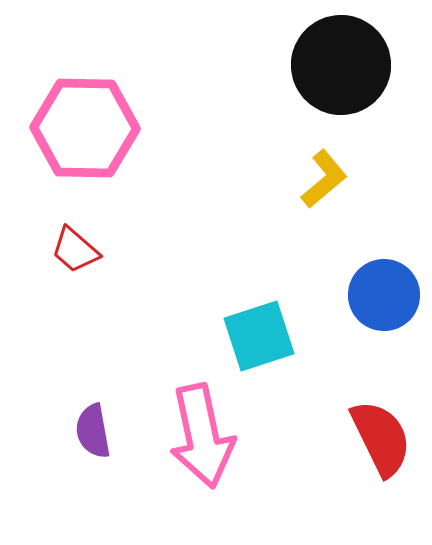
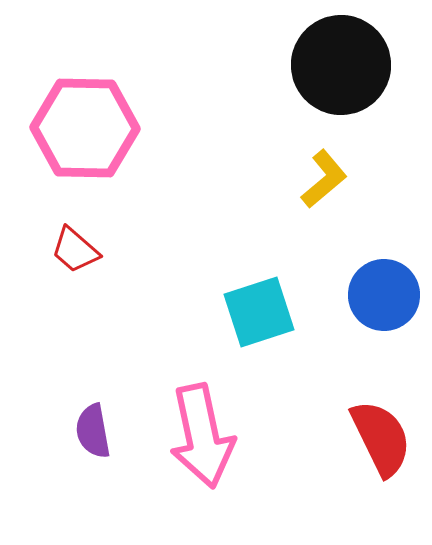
cyan square: moved 24 px up
